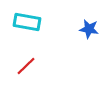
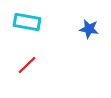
red line: moved 1 px right, 1 px up
